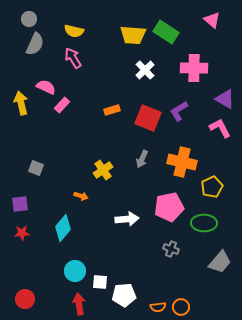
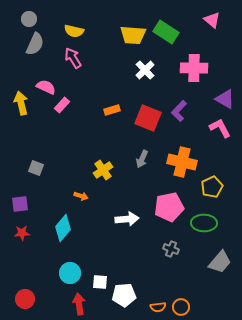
purple L-shape: rotated 15 degrees counterclockwise
cyan circle: moved 5 px left, 2 px down
